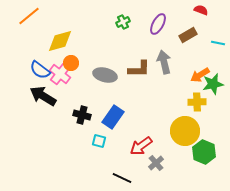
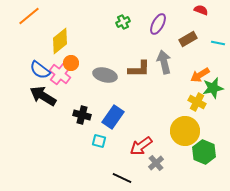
brown rectangle: moved 4 px down
yellow diamond: rotated 24 degrees counterclockwise
green star: moved 4 px down
yellow cross: rotated 30 degrees clockwise
